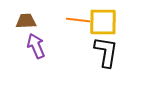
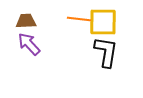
orange line: moved 1 px right, 1 px up
purple arrow: moved 7 px left, 2 px up; rotated 20 degrees counterclockwise
